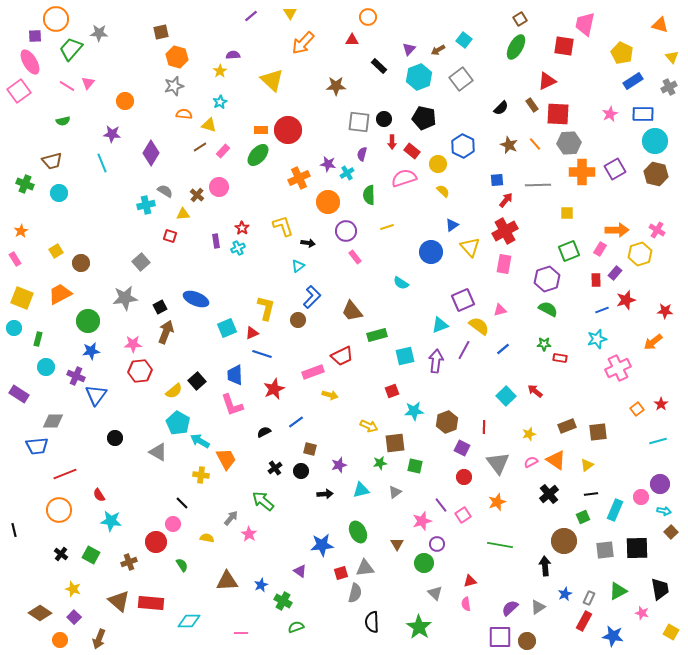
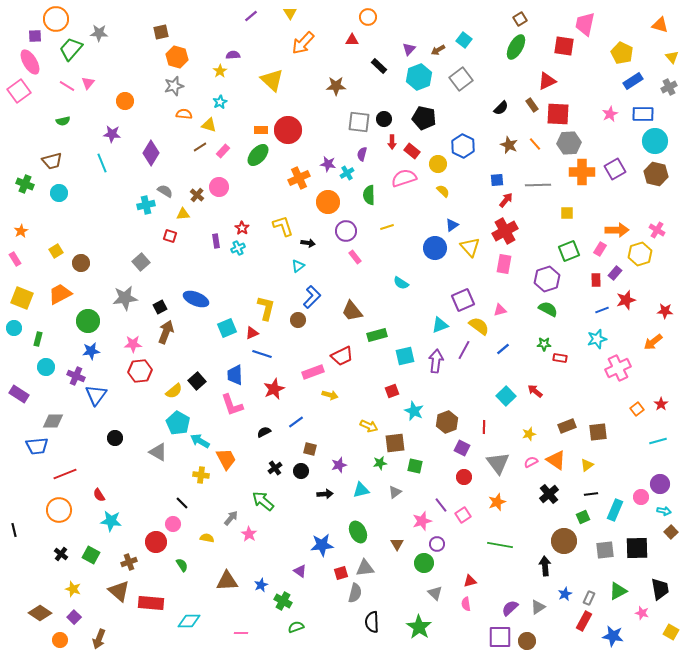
blue circle at (431, 252): moved 4 px right, 4 px up
cyan star at (414, 411): rotated 30 degrees clockwise
brown triangle at (119, 601): moved 10 px up
